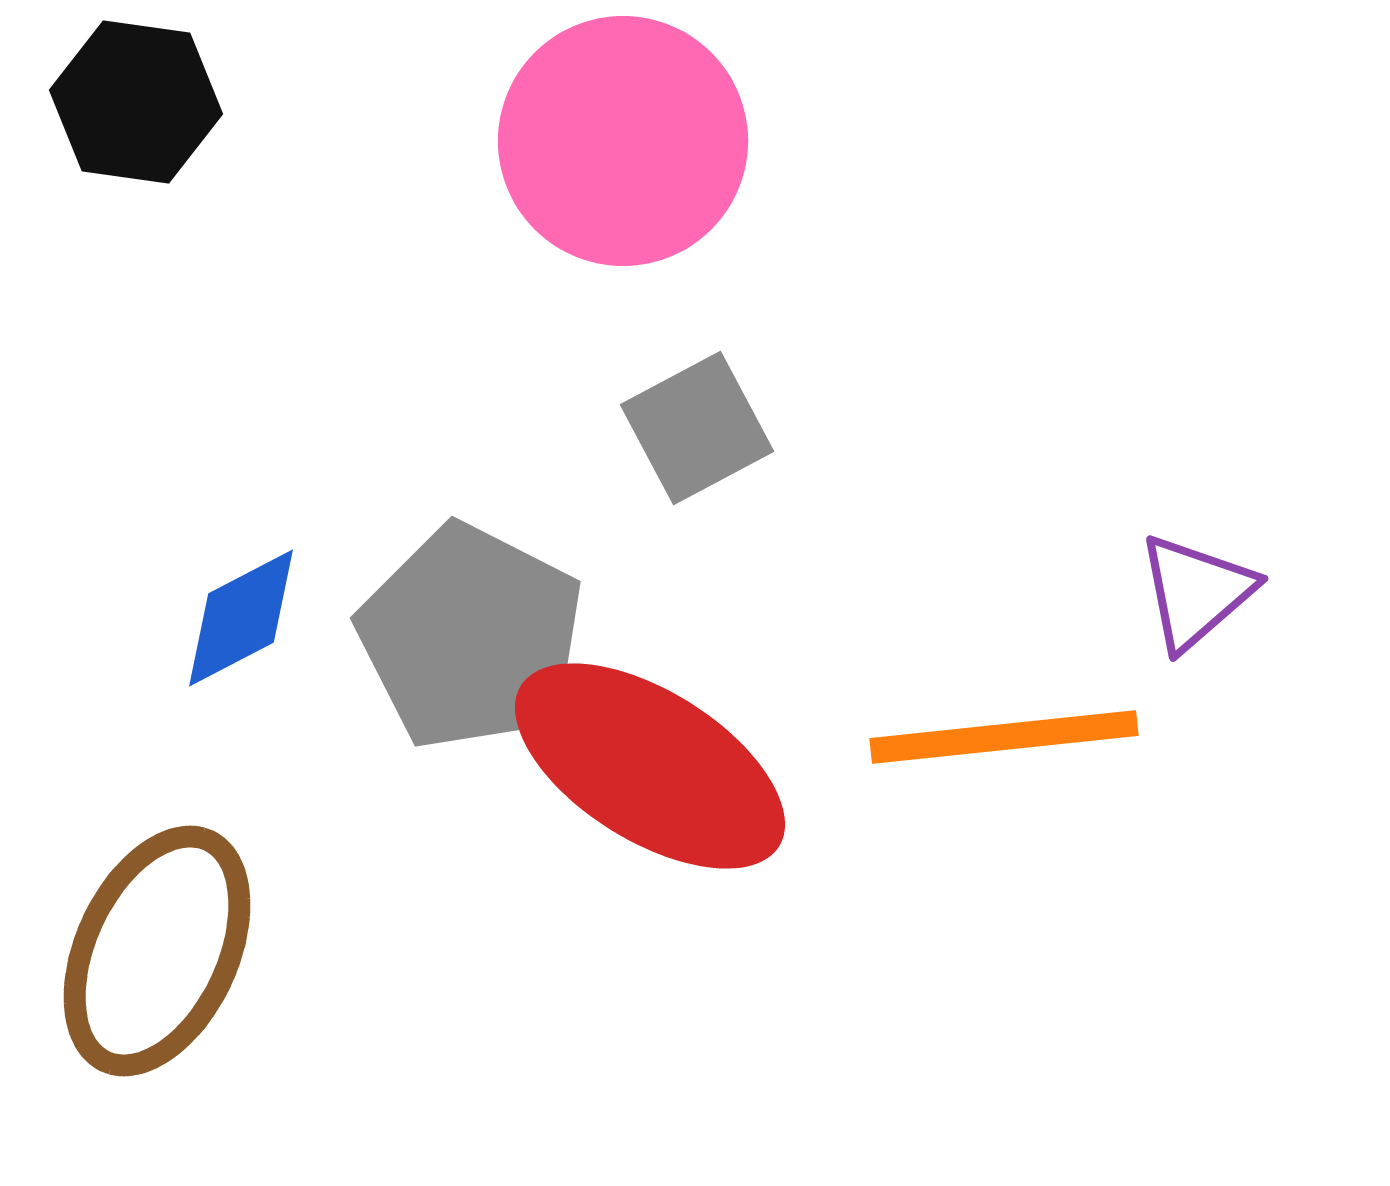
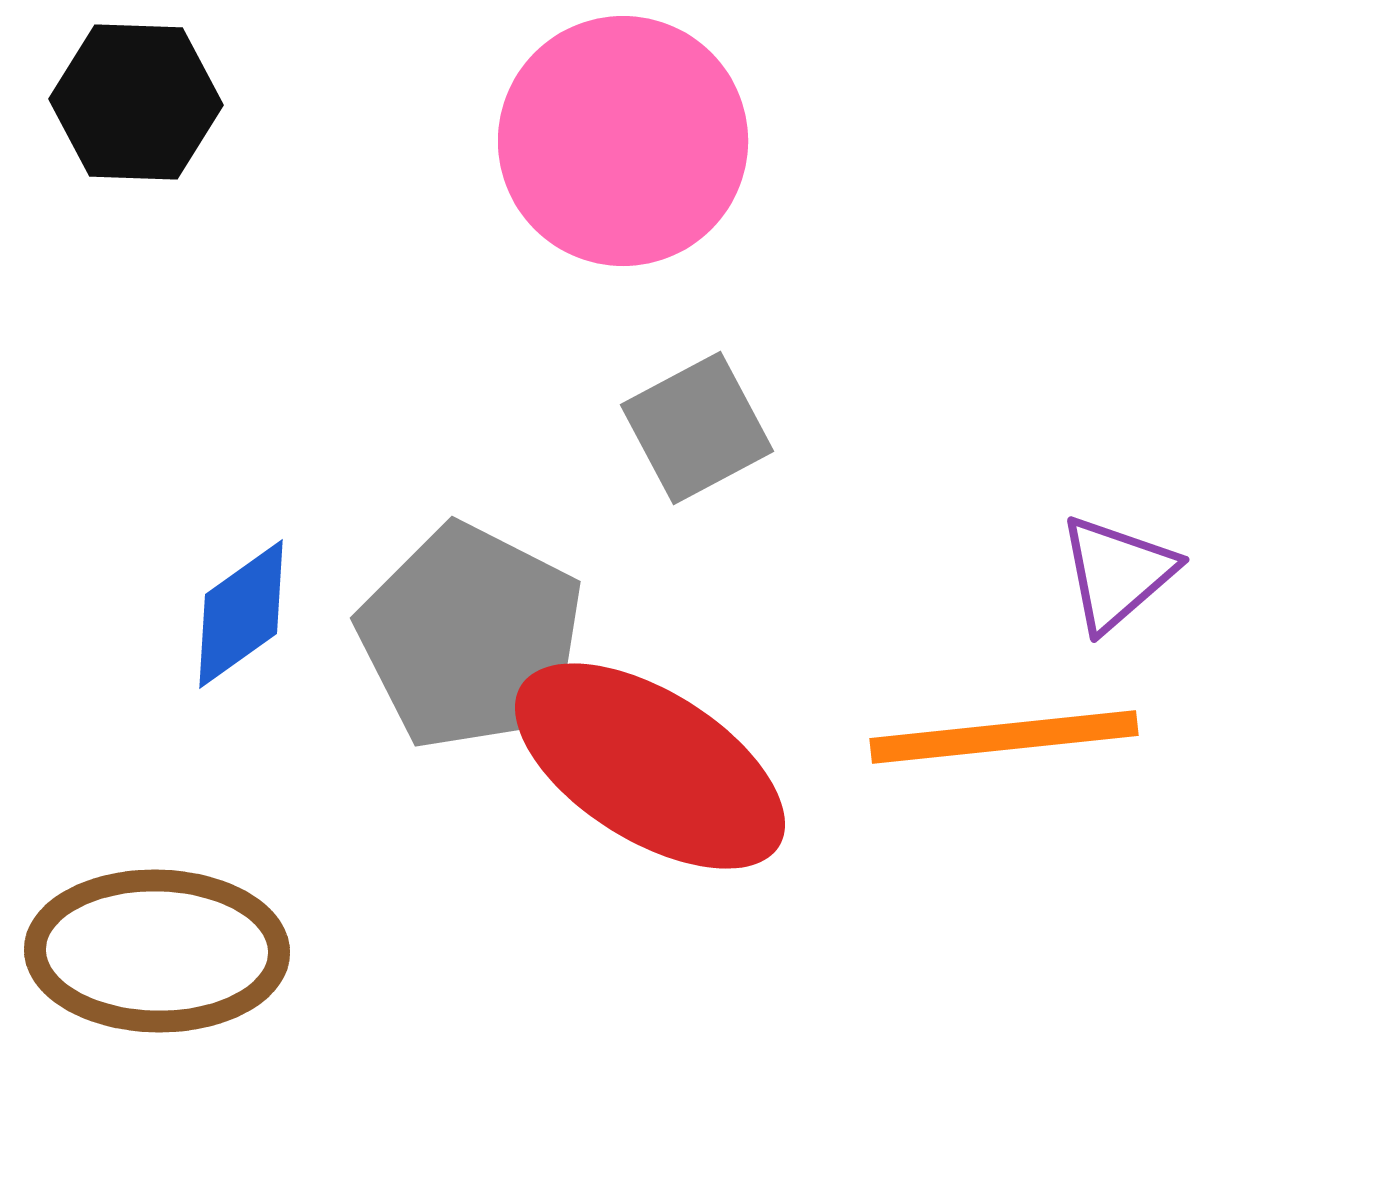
black hexagon: rotated 6 degrees counterclockwise
purple triangle: moved 79 px left, 19 px up
blue diamond: moved 4 px up; rotated 8 degrees counterclockwise
brown ellipse: rotated 66 degrees clockwise
